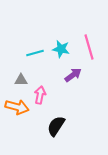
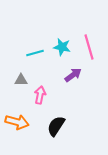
cyan star: moved 1 px right, 2 px up
orange arrow: moved 15 px down
